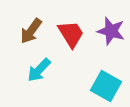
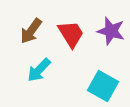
cyan square: moved 3 px left
